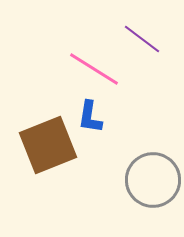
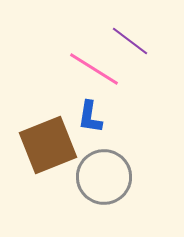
purple line: moved 12 px left, 2 px down
gray circle: moved 49 px left, 3 px up
